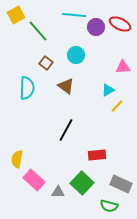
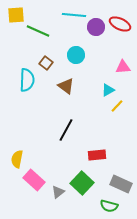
yellow square: rotated 24 degrees clockwise
green line: rotated 25 degrees counterclockwise
cyan semicircle: moved 8 px up
gray triangle: rotated 40 degrees counterclockwise
